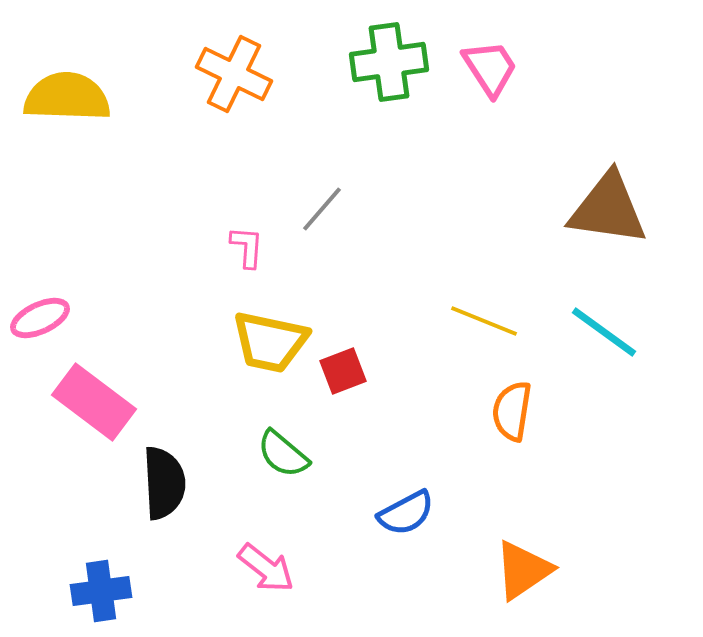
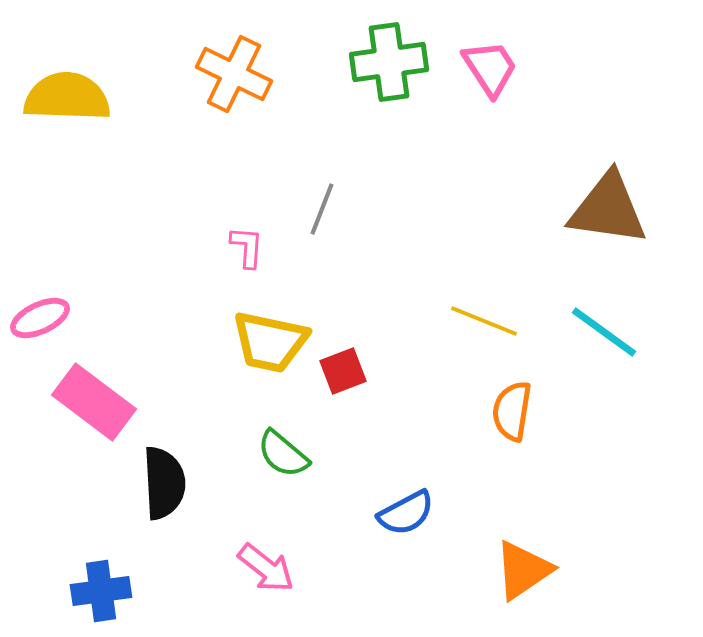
gray line: rotated 20 degrees counterclockwise
